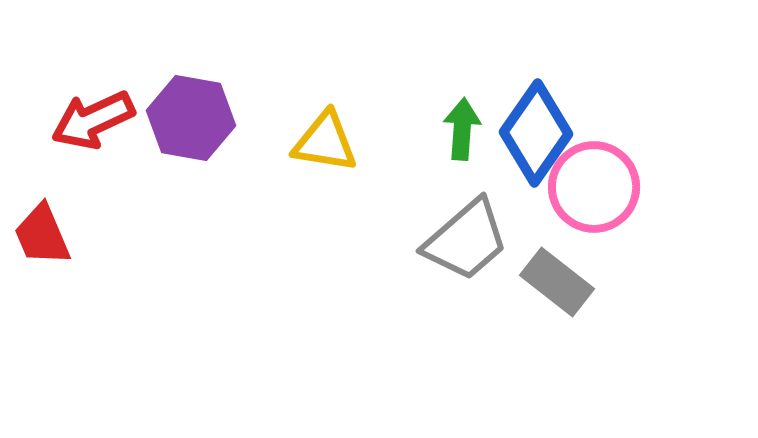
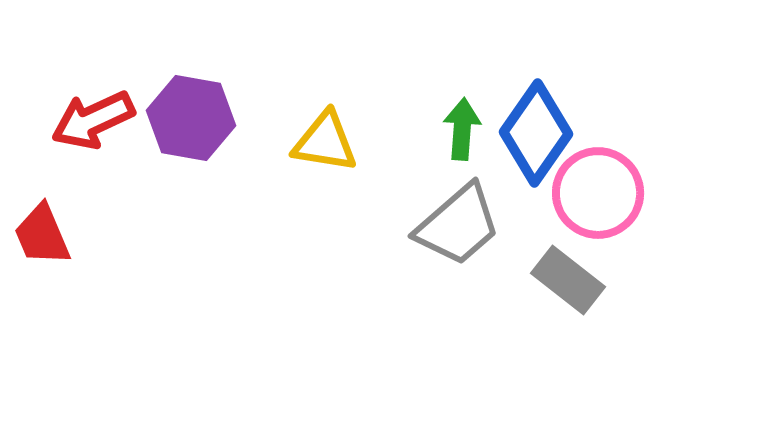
pink circle: moved 4 px right, 6 px down
gray trapezoid: moved 8 px left, 15 px up
gray rectangle: moved 11 px right, 2 px up
